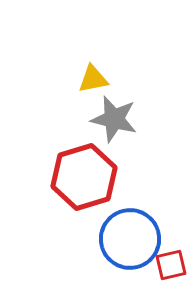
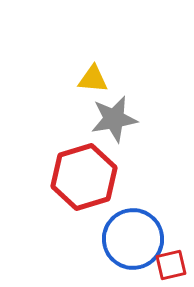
yellow triangle: rotated 16 degrees clockwise
gray star: rotated 24 degrees counterclockwise
blue circle: moved 3 px right
